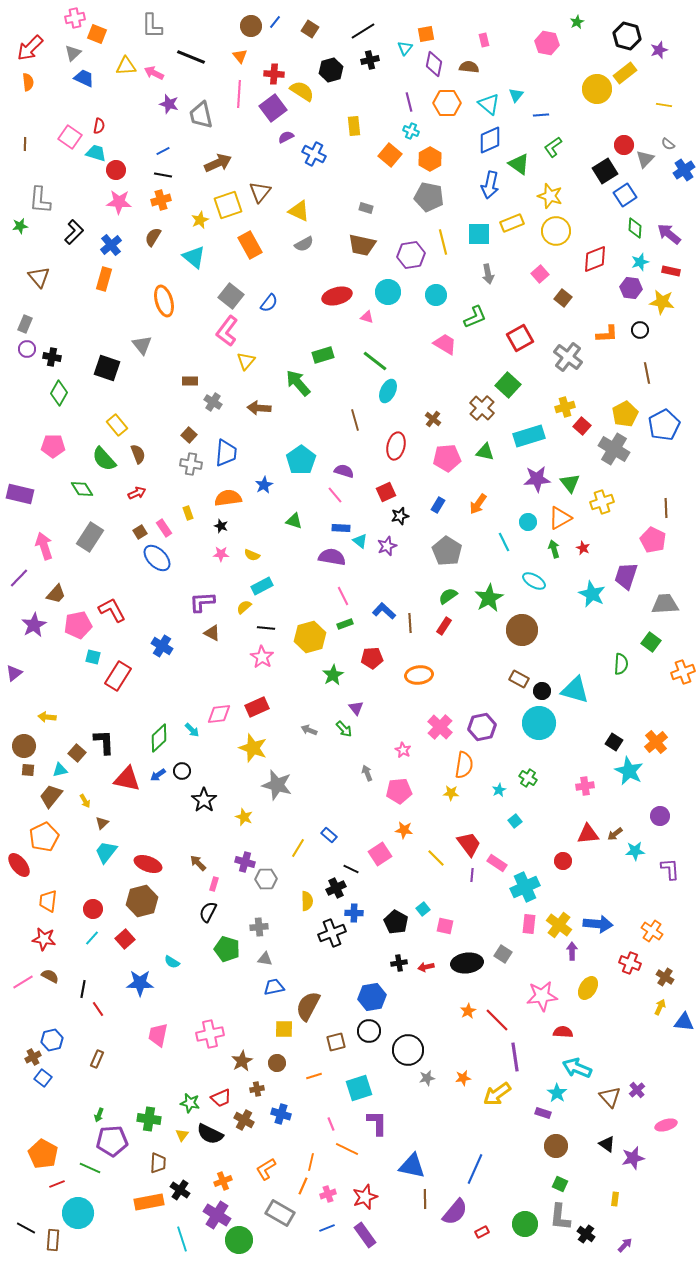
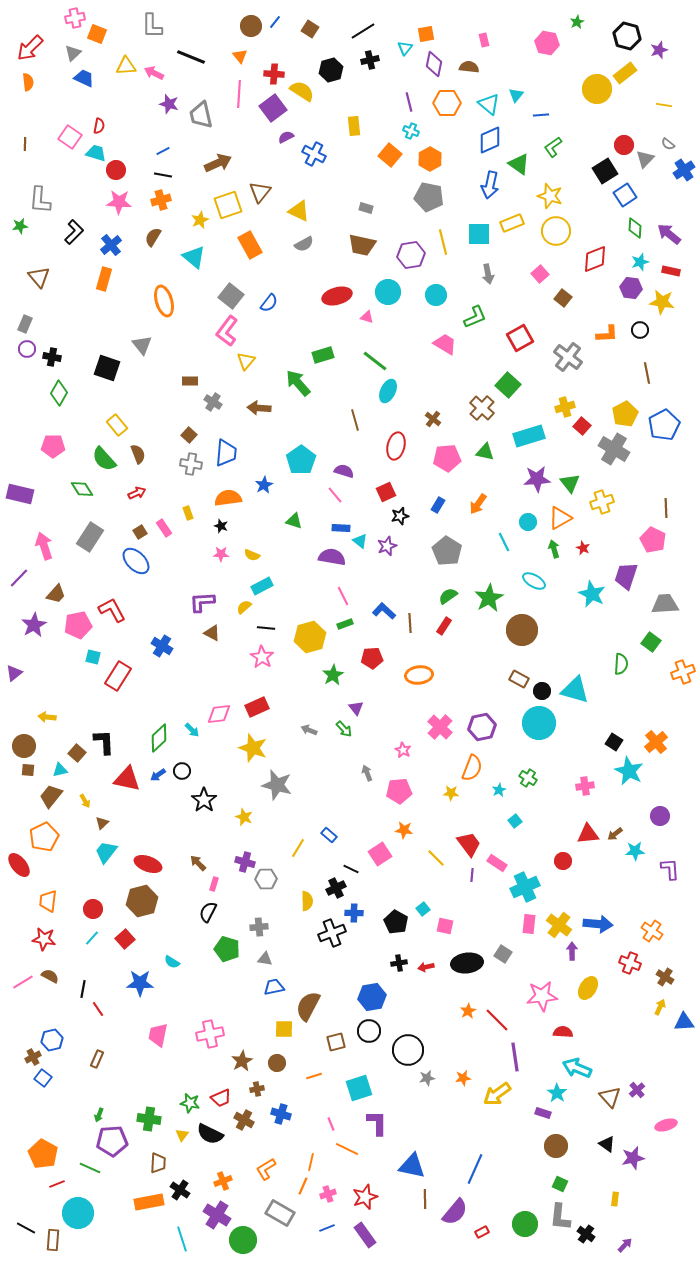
blue ellipse at (157, 558): moved 21 px left, 3 px down
orange semicircle at (464, 765): moved 8 px right, 3 px down; rotated 12 degrees clockwise
blue triangle at (684, 1022): rotated 10 degrees counterclockwise
green circle at (239, 1240): moved 4 px right
